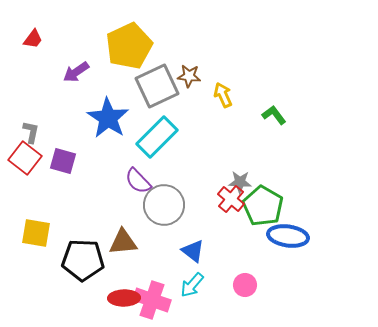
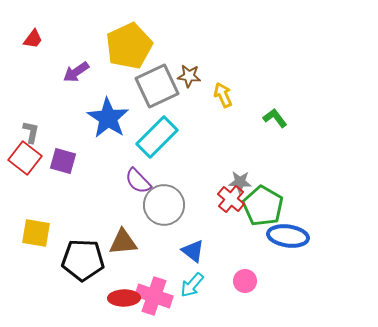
green L-shape: moved 1 px right, 3 px down
pink circle: moved 4 px up
pink cross: moved 2 px right, 4 px up
